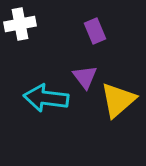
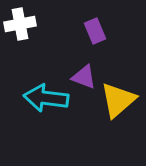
purple triangle: moved 1 px left; rotated 32 degrees counterclockwise
